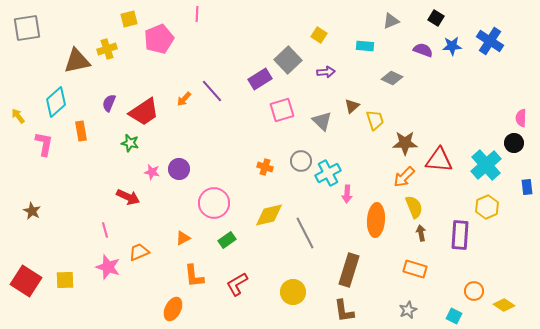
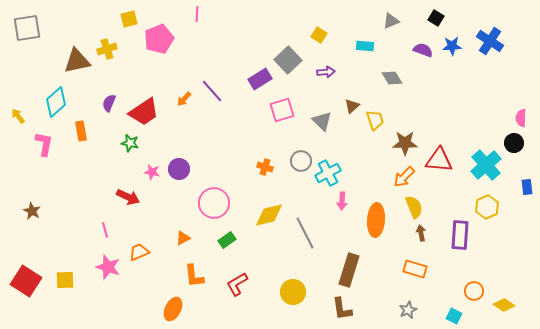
gray diamond at (392, 78): rotated 35 degrees clockwise
pink arrow at (347, 194): moved 5 px left, 7 px down
brown L-shape at (344, 311): moved 2 px left, 2 px up
